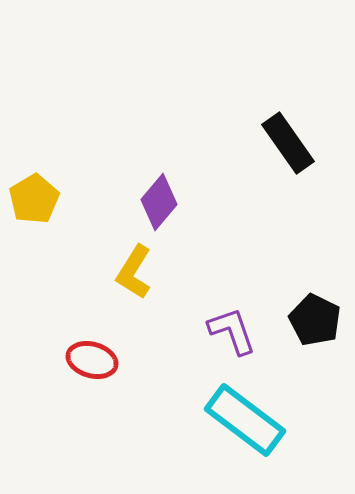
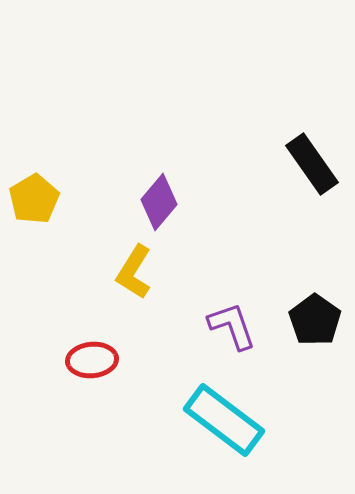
black rectangle: moved 24 px right, 21 px down
black pentagon: rotated 9 degrees clockwise
purple L-shape: moved 5 px up
red ellipse: rotated 21 degrees counterclockwise
cyan rectangle: moved 21 px left
